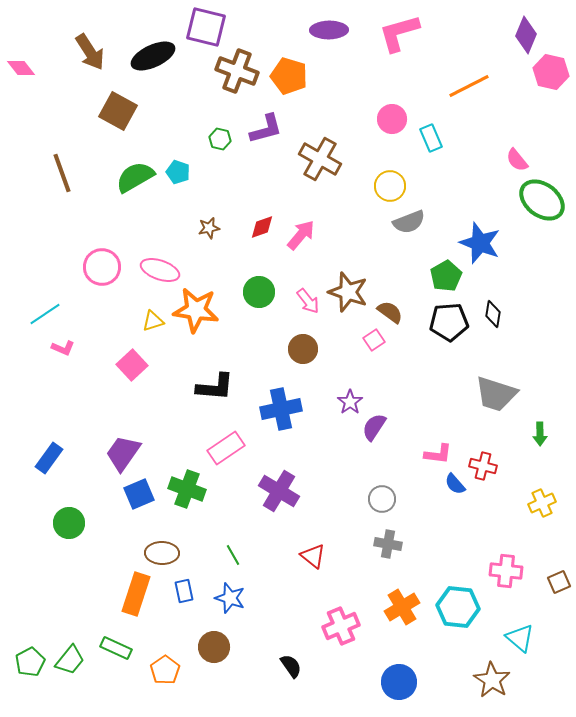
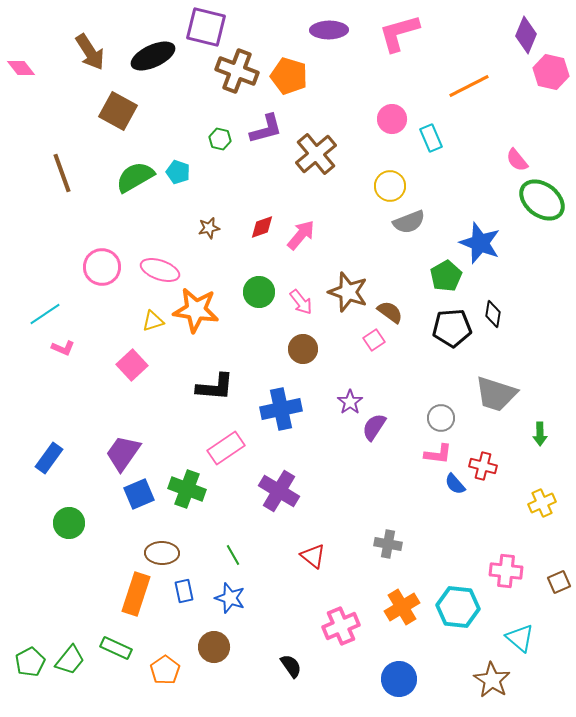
brown cross at (320, 159): moved 4 px left, 5 px up; rotated 21 degrees clockwise
pink arrow at (308, 301): moved 7 px left, 1 px down
black pentagon at (449, 322): moved 3 px right, 6 px down
gray circle at (382, 499): moved 59 px right, 81 px up
blue circle at (399, 682): moved 3 px up
